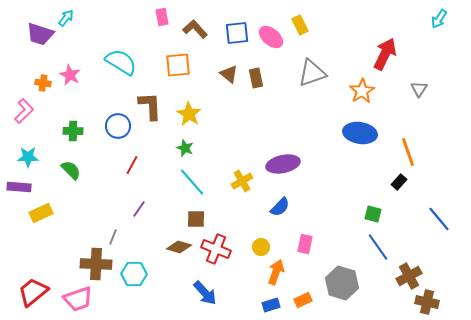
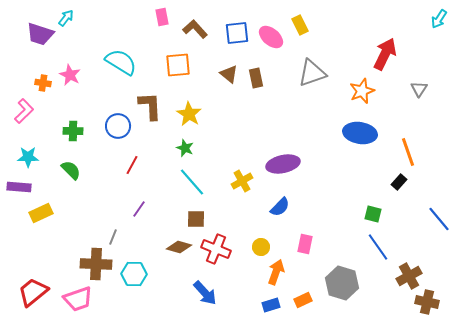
orange star at (362, 91): rotated 10 degrees clockwise
